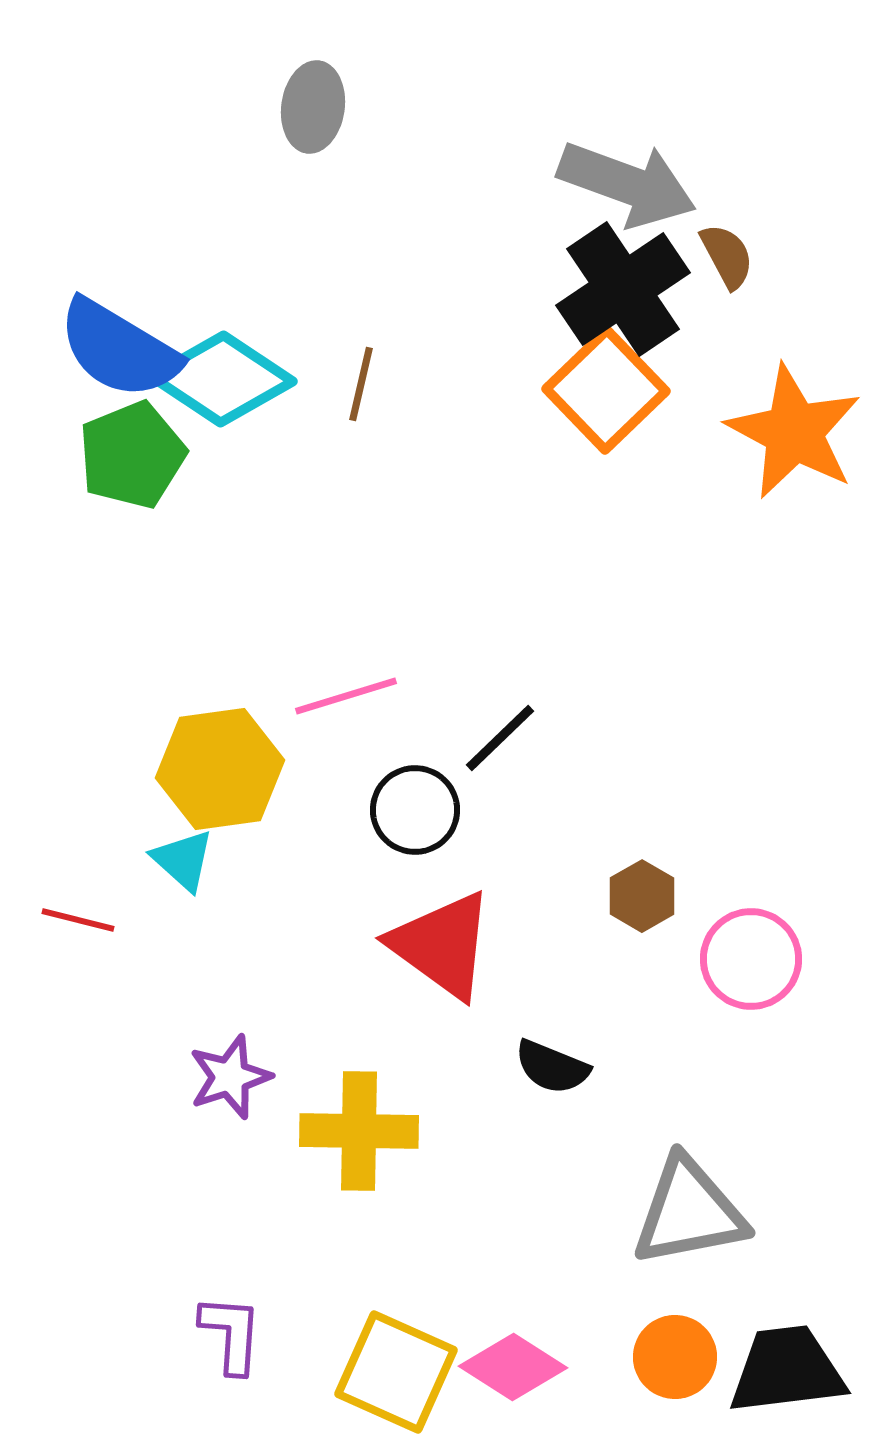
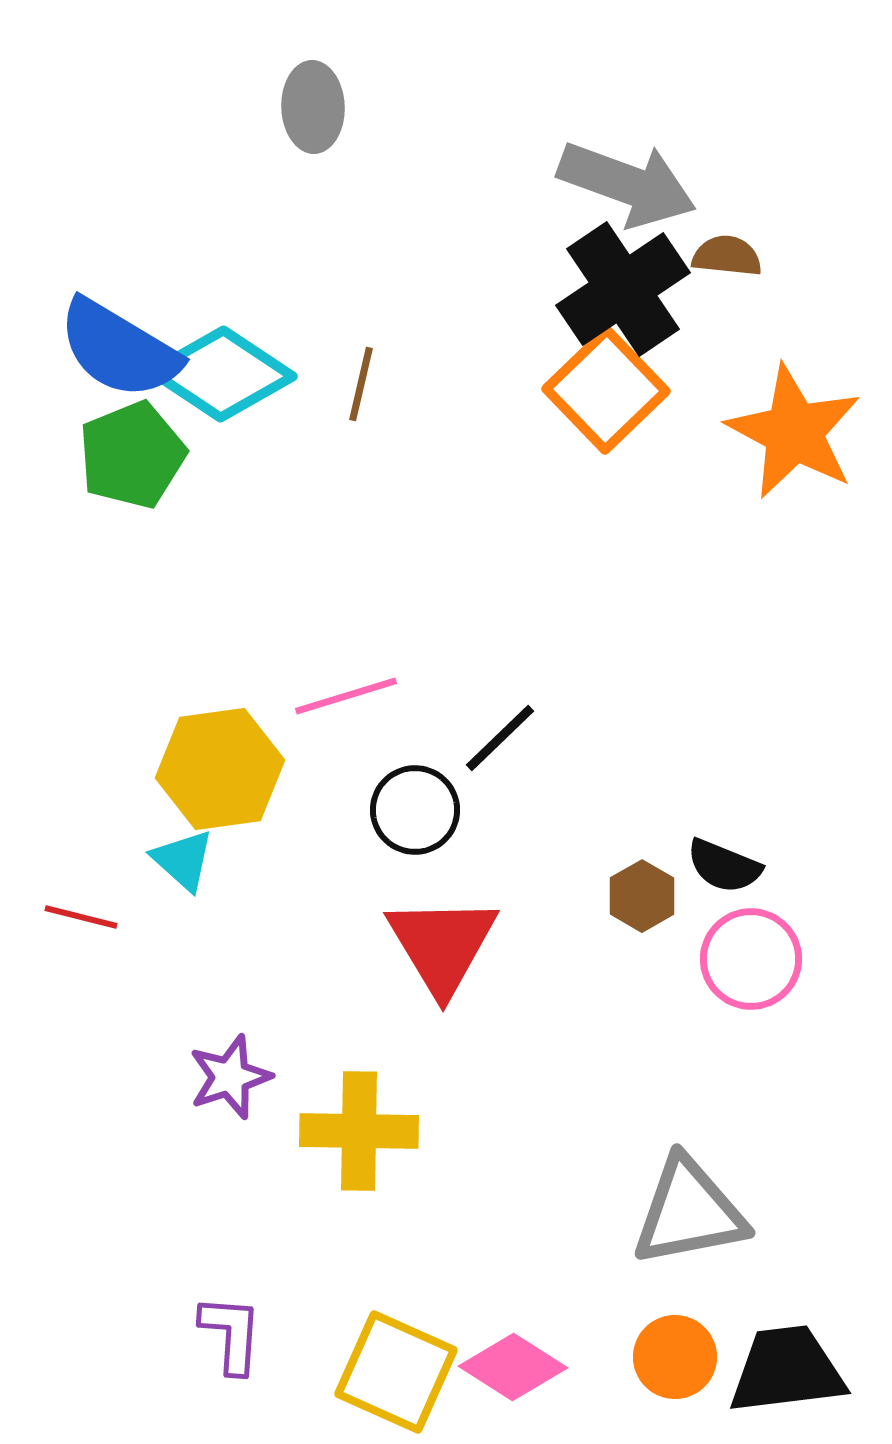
gray ellipse: rotated 10 degrees counterclockwise
brown semicircle: rotated 56 degrees counterclockwise
cyan diamond: moved 5 px up
red line: moved 3 px right, 3 px up
red triangle: rotated 23 degrees clockwise
black semicircle: moved 172 px right, 201 px up
